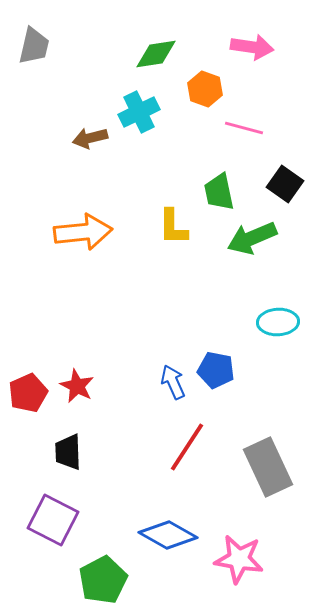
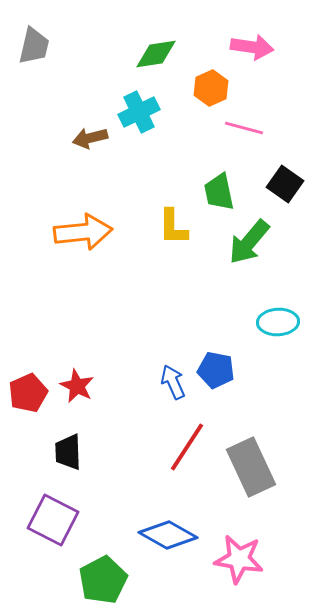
orange hexagon: moved 6 px right, 1 px up; rotated 16 degrees clockwise
green arrow: moved 3 px left, 4 px down; rotated 27 degrees counterclockwise
gray rectangle: moved 17 px left
